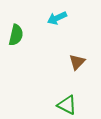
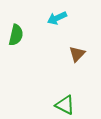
brown triangle: moved 8 px up
green triangle: moved 2 px left
